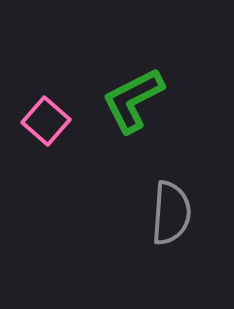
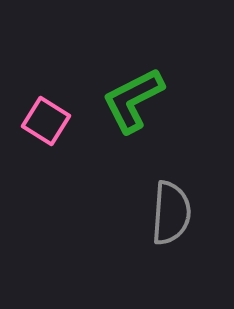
pink square: rotated 9 degrees counterclockwise
